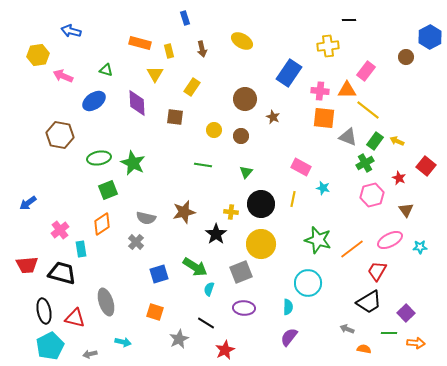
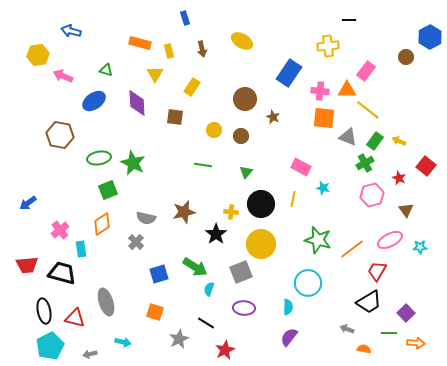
yellow arrow at (397, 141): moved 2 px right
